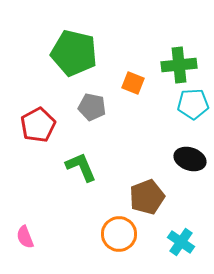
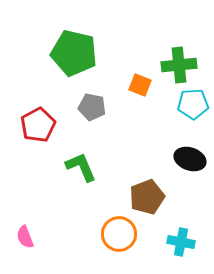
orange square: moved 7 px right, 2 px down
cyan cross: rotated 24 degrees counterclockwise
